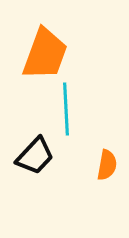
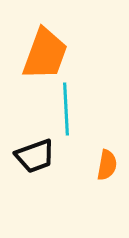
black trapezoid: rotated 27 degrees clockwise
